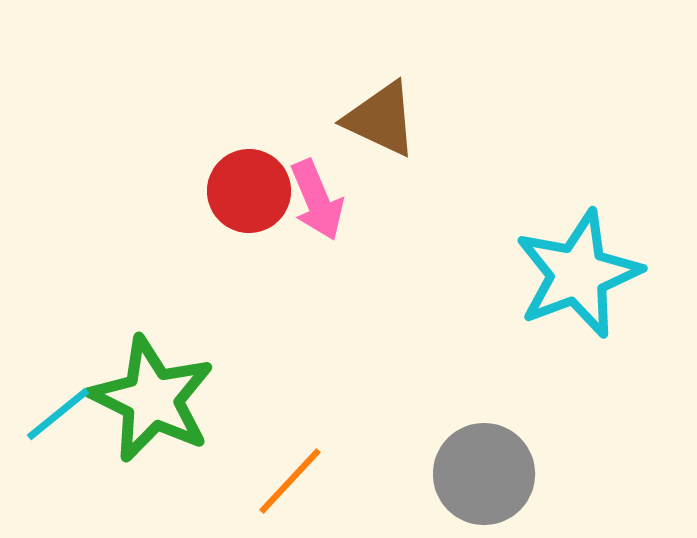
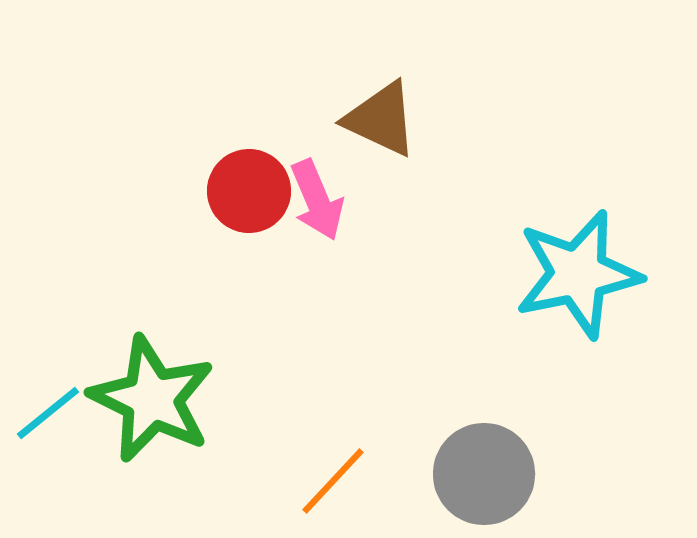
cyan star: rotated 9 degrees clockwise
cyan line: moved 10 px left, 1 px up
orange line: moved 43 px right
